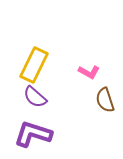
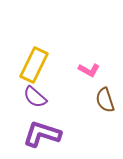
pink L-shape: moved 2 px up
purple L-shape: moved 9 px right
